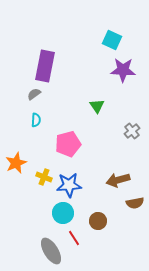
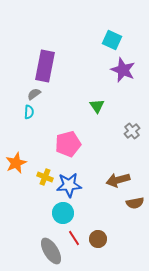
purple star: rotated 20 degrees clockwise
cyan semicircle: moved 7 px left, 8 px up
yellow cross: moved 1 px right
brown circle: moved 18 px down
